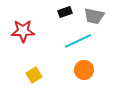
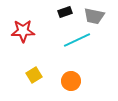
cyan line: moved 1 px left, 1 px up
orange circle: moved 13 px left, 11 px down
